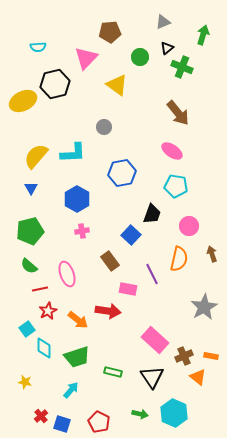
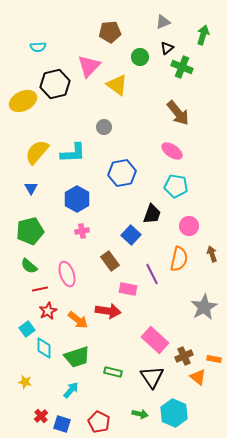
pink triangle at (86, 58): moved 3 px right, 8 px down
yellow semicircle at (36, 156): moved 1 px right, 4 px up
orange rectangle at (211, 356): moved 3 px right, 3 px down
